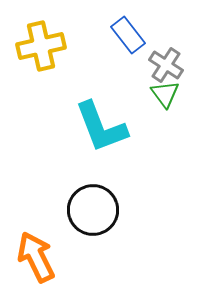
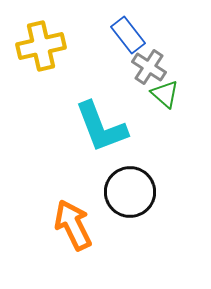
gray cross: moved 17 px left, 2 px down
green triangle: rotated 12 degrees counterclockwise
black circle: moved 37 px right, 18 px up
orange arrow: moved 37 px right, 32 px up
